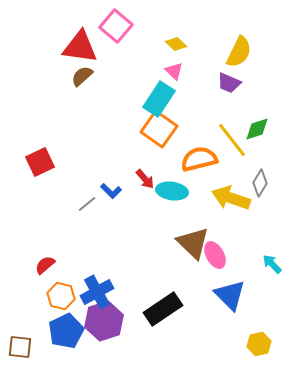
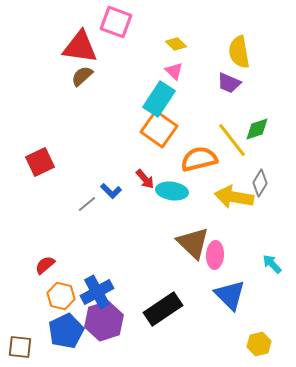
pink square: moved 4 px up; rotated 20 degrees counterclockwise
yellow semicircle: rotated 144 degrees clockwise
yellow arrow: moved 3 px right, 1 px up; rotated 9 degrees counterclockwise
pink ellipse: rotated 32 degrees clockwise
